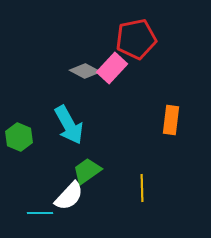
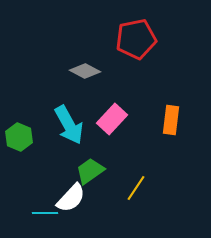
pink rectangle: moved 51 px down
green trapezoid: moved 3 px right
yellow line: moved 6 px left; rotated 36 degrees clockwise
white semicircle: moved 2 px right, 2 px down
cyan line: moved 5 px right
